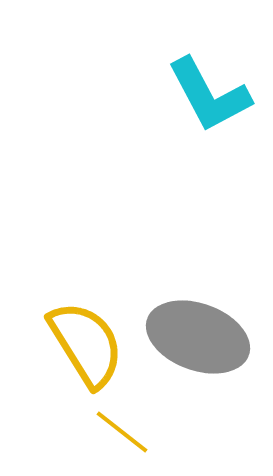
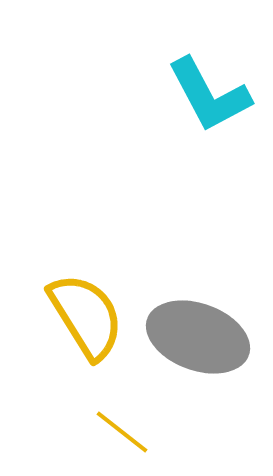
yellow semicircle: moved 28 px up
